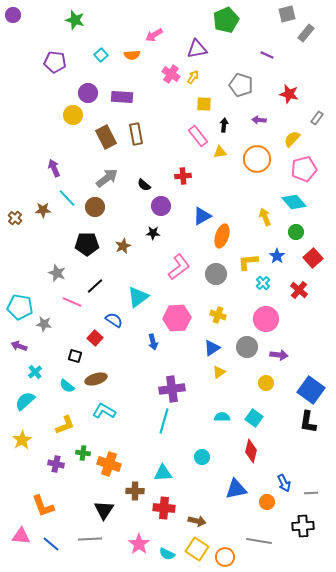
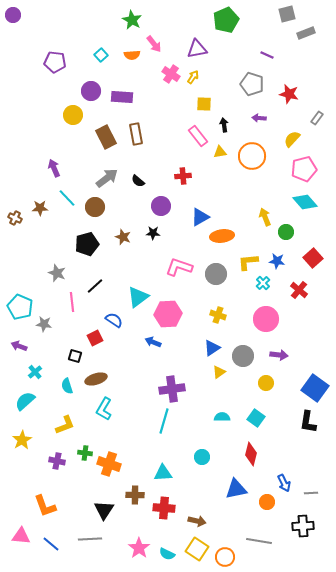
green star at (75, 20): moved 57 px right; rotated 12 degrees clockwise
gray rectangle at (306, 33): rotated 30 degrees clockwise
pink arrow at (154, 35): moved 9 px down; rotated 96 degrees counterclockwise
gray pentagon at (241, 85): moved 11 px right, 1 px up
purple circle at (88, 93): moved 3 px right, 2 px up
purple arrow at (259, 120): moved 2 px up
black arrow at (224, 125): rotated 16 degrees counterclockwise
orange circle at (257, 159): moved 5 px left, 3 px up
black semicircle at (144, 185): moved 6 px left, 4 px up
cyan diamond at (294, 202): moved 11 px right
brown star at (43, 210): moved 3 px left, 2 px up
blue triangle at (202, 216): moved 2 px left, 1 px down
brown cross at (15, 218): rotated 16 degrees counterclockwise
green circle at (296, 232): moved 10 px left
orange ellipse at (222, 236): rotated 65 degrees clockwise
black pentagon at (87, 244): rotated 15 degrees counterclockwise
brown star at (123, 246): moved 9 px up; rotated 28 degrees counterclockwise
blue star at (277, 256): moved 5 px down; rotated 28 degrees counterclockwise
pink L-shape at (179, 267): rotated 124 degrees counterclockwise
pink line at (72, 302): rotated 60 degrees clockwise
cyan pentagon at (20, 307): rotated 15 degrees clockwise
pink hexagon at (177, 318): moved 9 px left, 4 px up
red square at (95, 338): rotated 21 degrees clockwise
blue arrow at (153, 342): rotated 126 degrees clockwise
gray circle at (247, 347): moved 4 px left, 9 px down
cyan semicircle at (67, 386): rotated 35 degrees clockwise
blue square at (311, 390): moved 4 px right, 2 px up
cyan L-shape at (104, 411): moved 2 px up; rotated 90 degrees counterclockwise
cyan square at (254, 418): moved 2 px right
red diamond at (251, 451): moved 3 px down
green cross at (83, 453): moved 2 px right
purple cross at (56, 464): moved 1 px right, 3 px up
brown cross at (135, 491): moved 4 px down
orange L-shape at (43, 506): moved 2 px right
pink star at (139, 544): moved 4 px down
